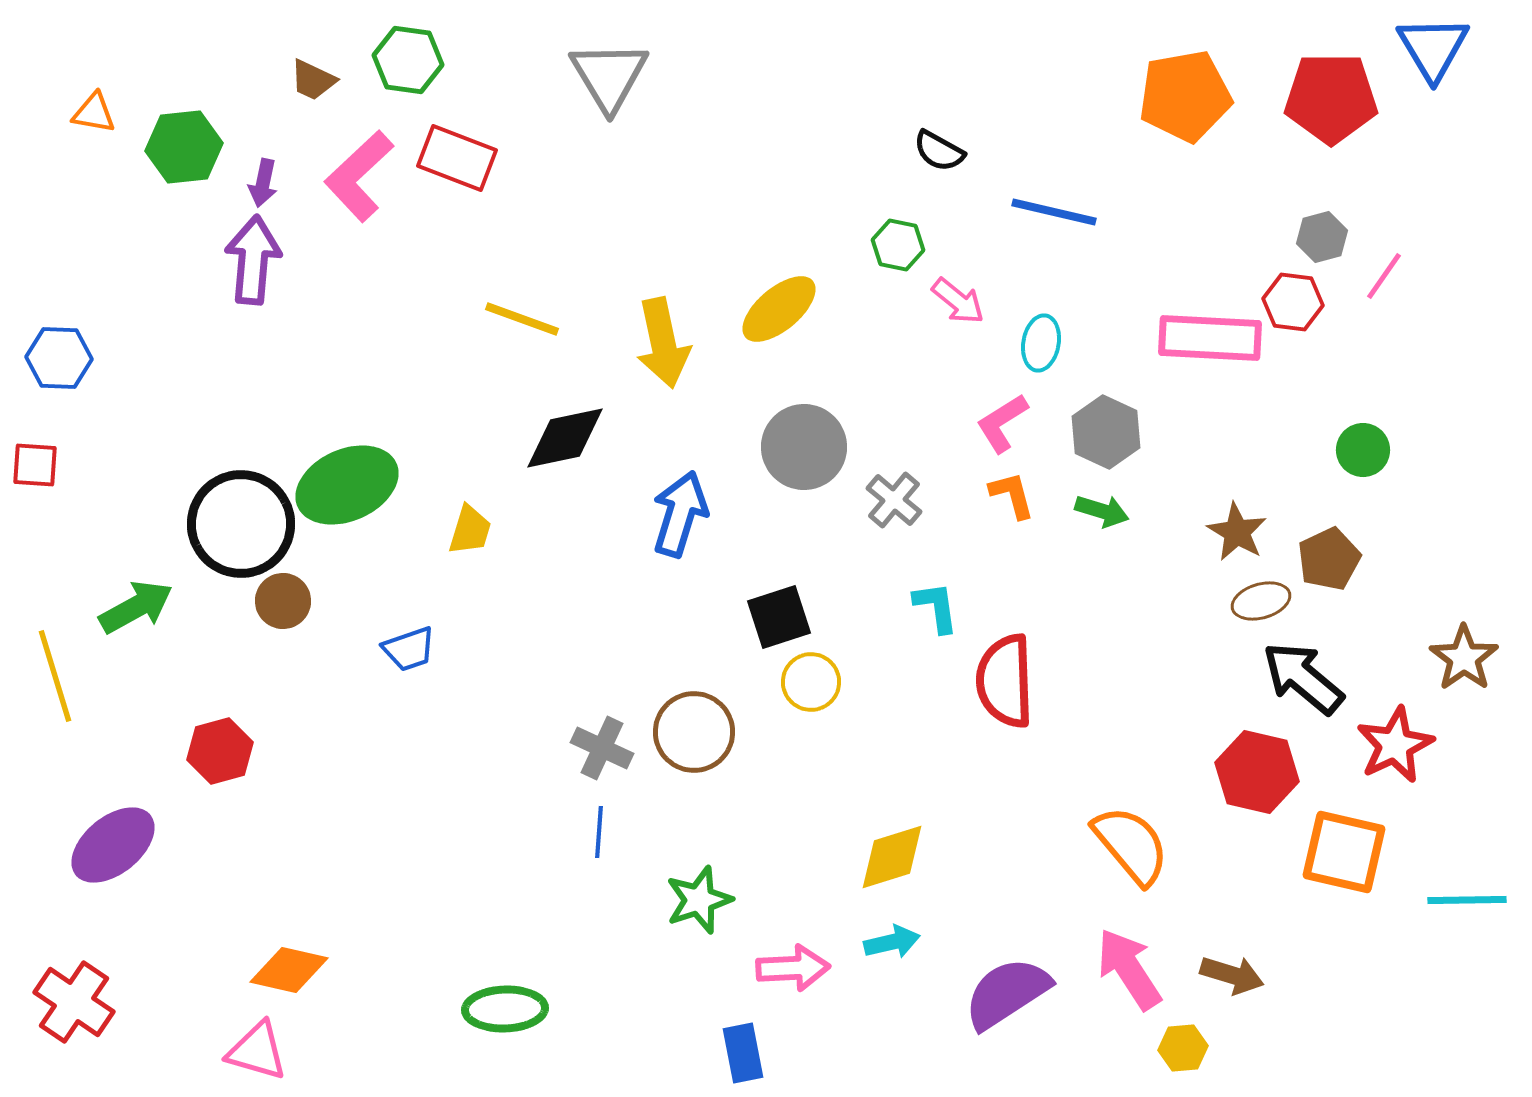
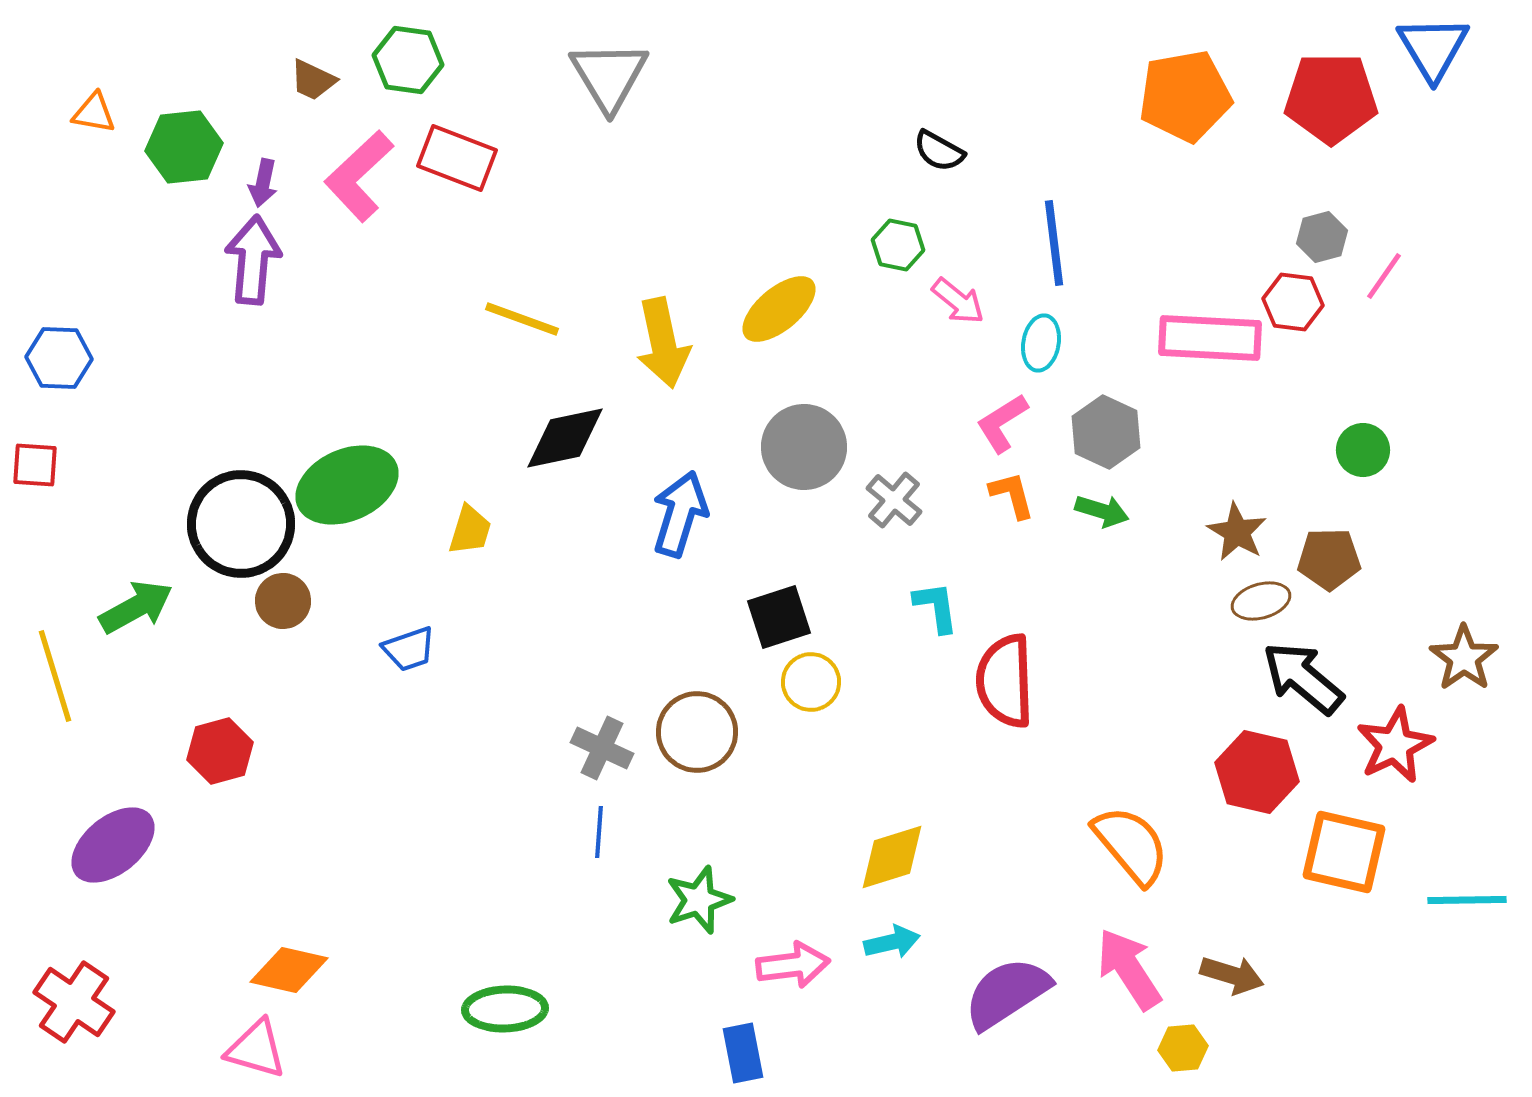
blue line at (1054, 212): moved 31 px down; rotated 70 degrees clockwise
brown pentagon at (1329, 559): rotated 24 degrees clockwise
brown circle at (694, 732): moved 3 px right
pink arrow at (793, 968): moved 3 px up; rotated 4 degrees counterclockwise
pink triangle at (257, 1051): moved 1 px left, 2 px up
